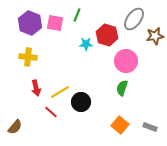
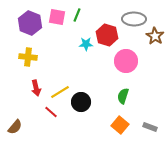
gray ellipse: rotated 55 degrees clockwise
pink square: moved 2 px right, 6 px up
brown star: rotated 30 degrees counterclockwise
green semicircle: moved 1 px right, 8 px down
